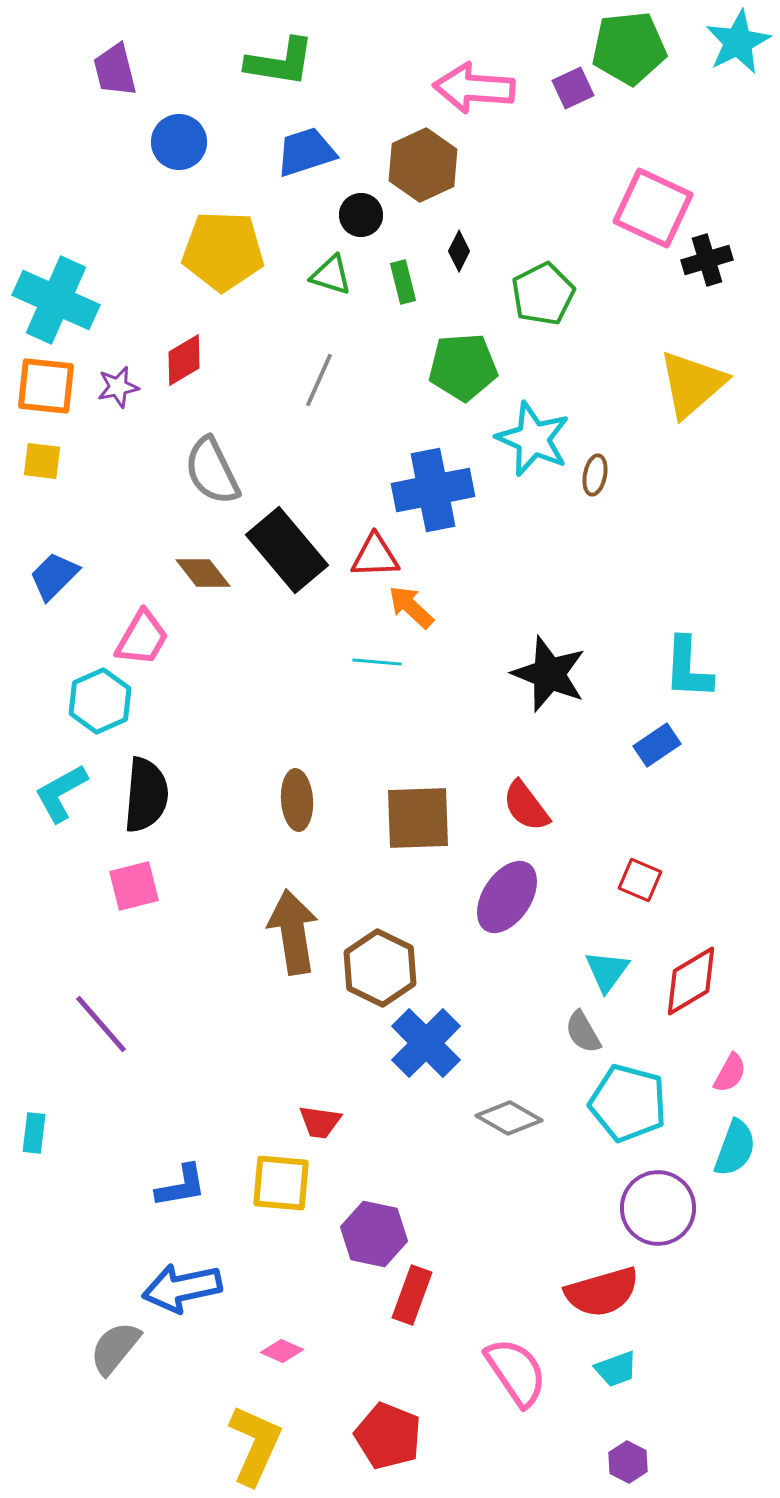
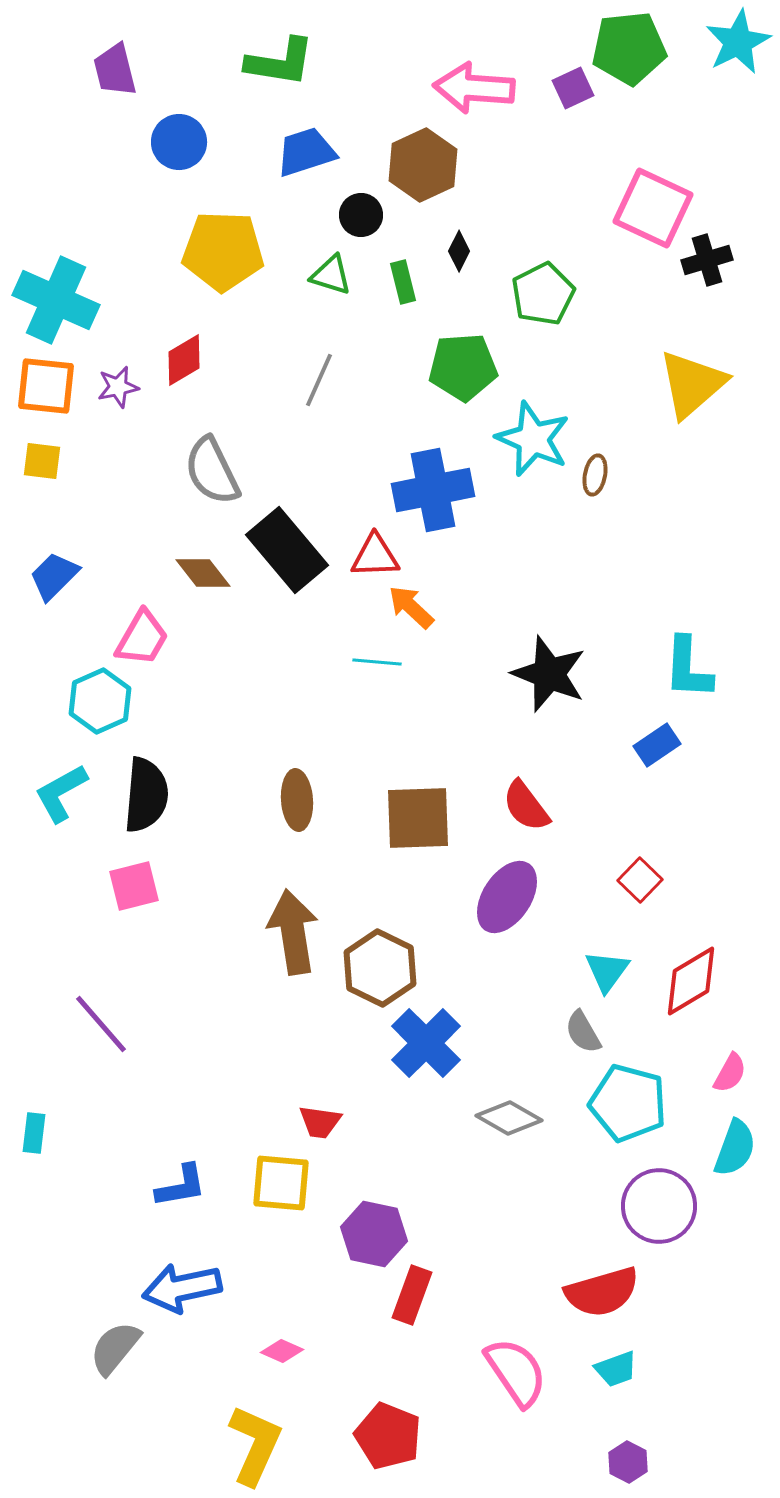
red square at (640, 880): rotated 21 degrees clockwise
purple circle at (658, 1208): moved 1 px right, 2 px up
